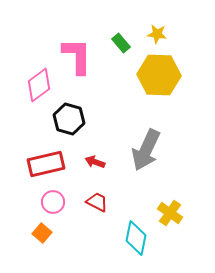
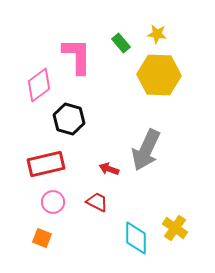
red arrow: moved 14 px right, 7 px down
yellow cross: moved 5 px right, 15 px down
orange square: moved 5 px down; rotated 18 degrees counterclockwise
cyan diamond: rotated 12 degrees counterclockwise
